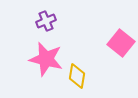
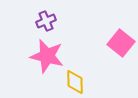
pink star: moved 1 px right, 3 px up
yellow diamond: moved 2 px left, 6 px down; rotated 10 degrees counterclockwise
